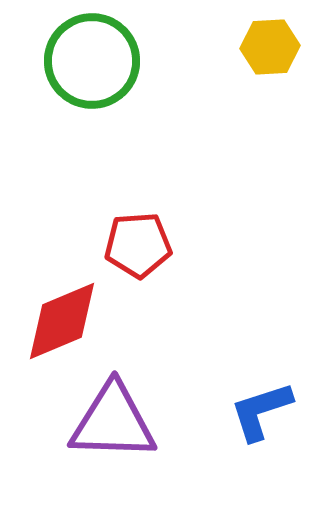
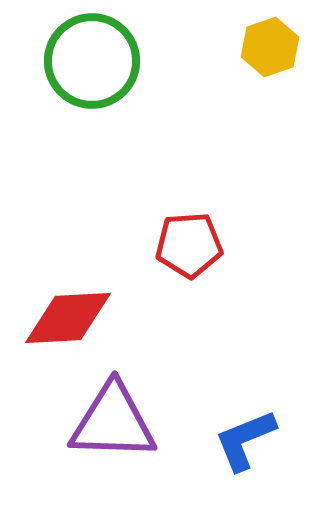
yellow hexagon: rotated 16 degrees counterclockwise
red pentagon: moved 51 px right
red diamond: moved 6 px right, 3 px up; rotated 20 degrees clockwise
blue L-shape: moved 16 px left, 29 px down; rotated 4 degrees counterclockwise
